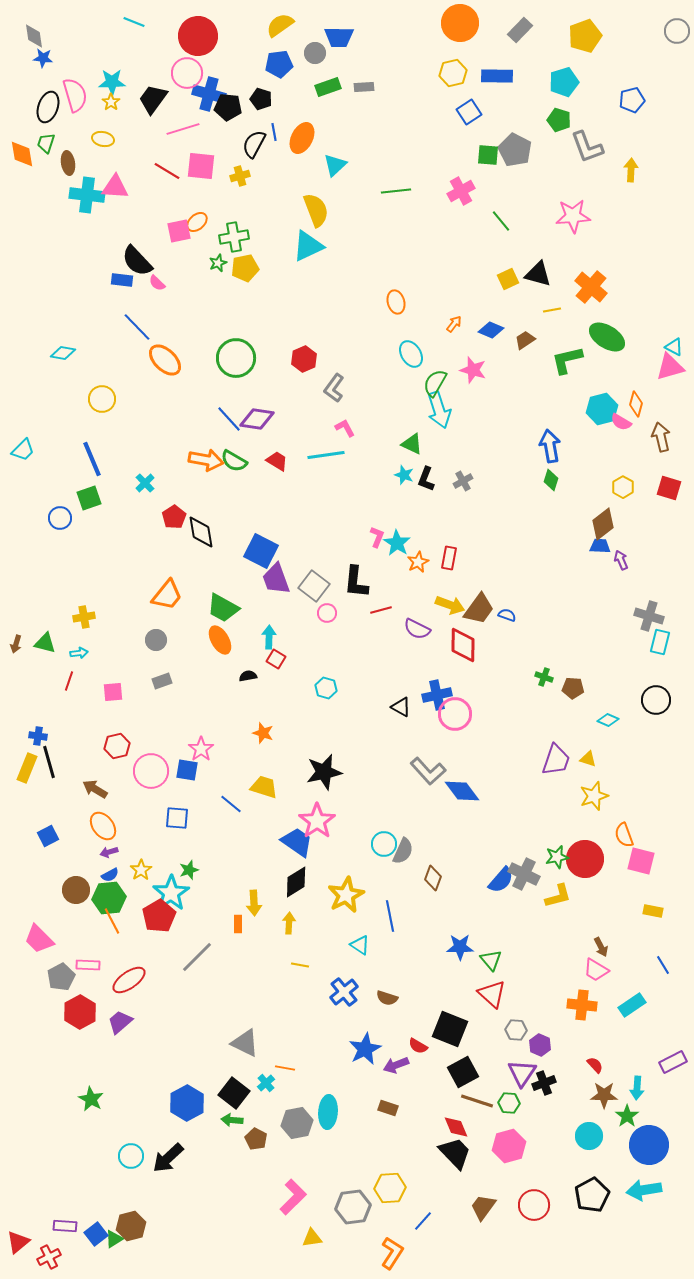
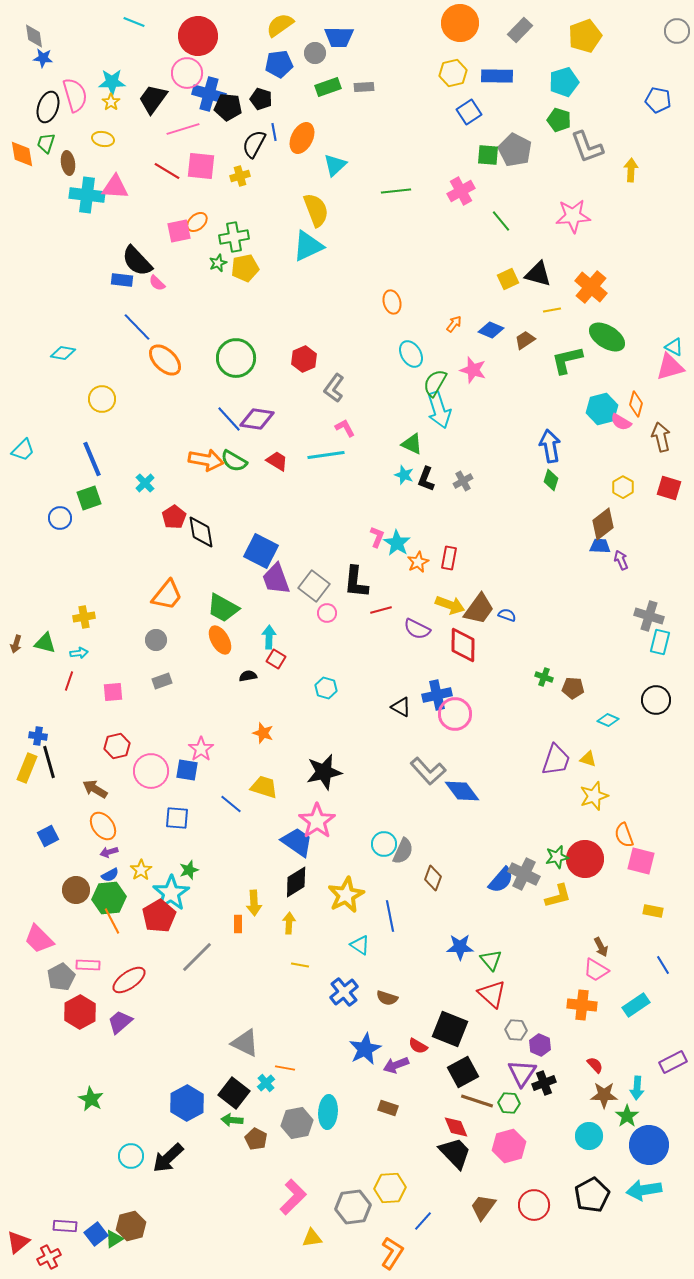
blue pentagon at (632, 100): moved 26 px right; rotated 25 degrees clockwise
orange ellipse at (396, 302): moved 4 px left
cyan rectangle at (632, 1005): moved 4 px right
